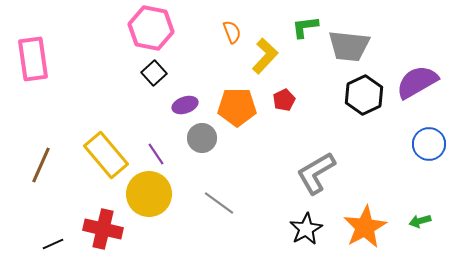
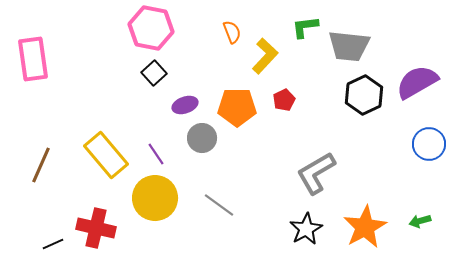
yellow circle: moved 6 px right, 4 px down
gray line: moved 2 px down
red cross: moved 7 px left, 1 px up
